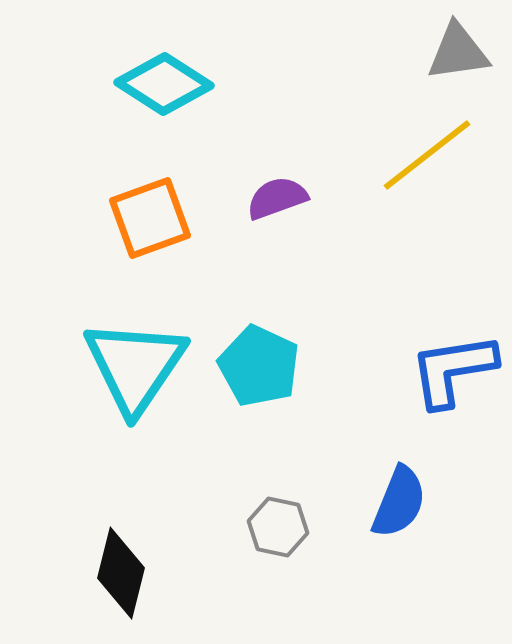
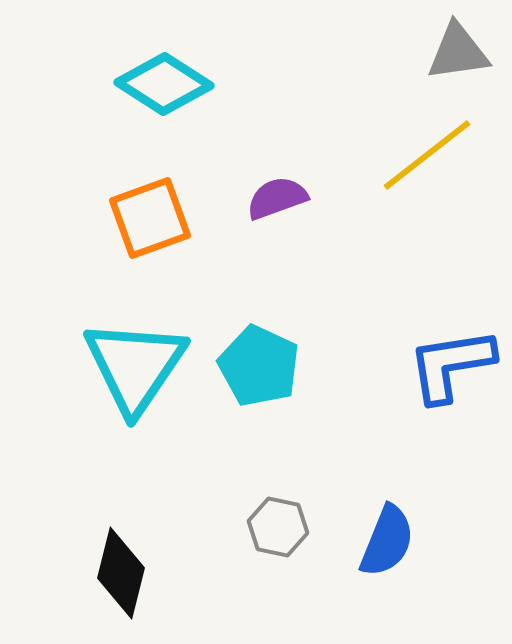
blue L-shape: moved 2 px left, 5 px up
blue semicircle: moved 12 px left, 39 px down
